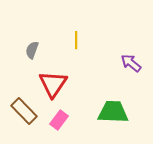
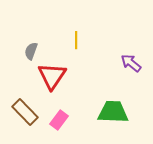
gray semicircle: moved 1 px left, 1 px down
red triangle: moved 1 px left, 8 px up
brown rectangle: moved 1 px right, 1 px down
